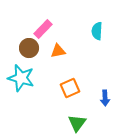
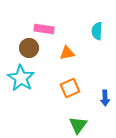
pink rectangle: moved 1 px right; rotated 54 degrees clockwise
orange triangle: moved 9 px right, 2 px down
cyan star: rotated 16 degrees clockwise
green triangle: moved 1 px right, 2 px down
